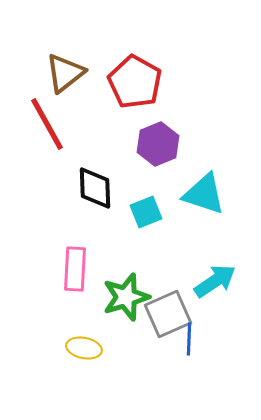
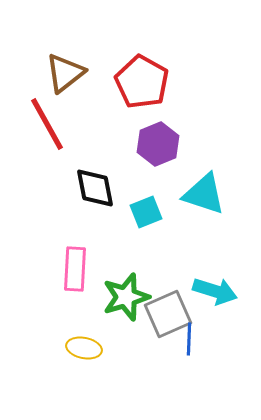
red pentagon: moved 7 px right
black diamond: rotated 9 degrees counterclockwise
cyan arrow: moved 10 px down; rotated 51 degrees clockwise
